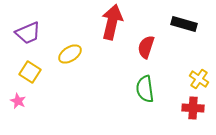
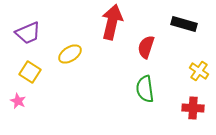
yellow cross: moved 8 px up
